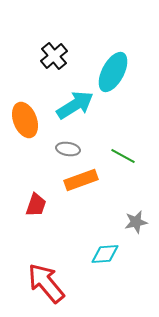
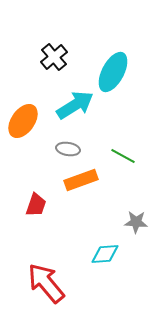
black cross: moved 1 px down
orange ellipse: moved 2 px left, 1 px down; rotated 56 degrees clockwise
gray star: rotated 15 degrees clockwise
